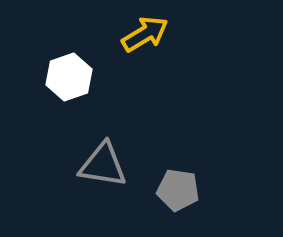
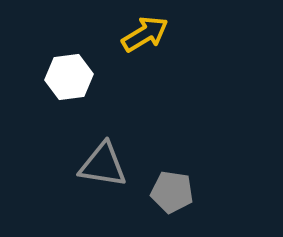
white hexagon: rotated 12 degrees clockwise
gray pentagon: moved 6 px left, 2 px down
